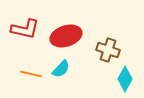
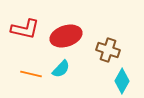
cyan diamond: moved 3 px left, 2 px down
